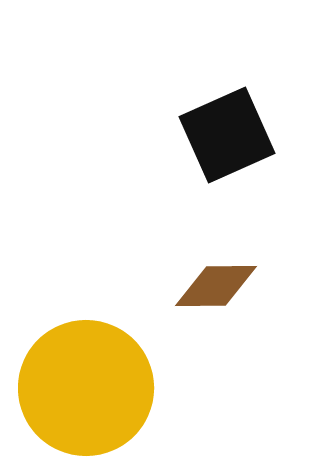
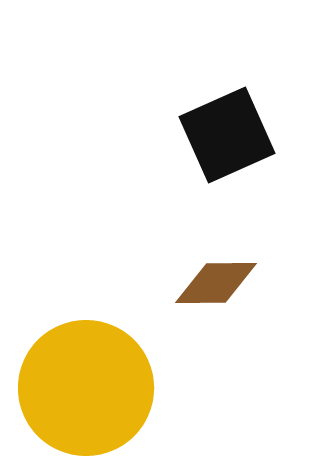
brown diamond: moved 3 px up
